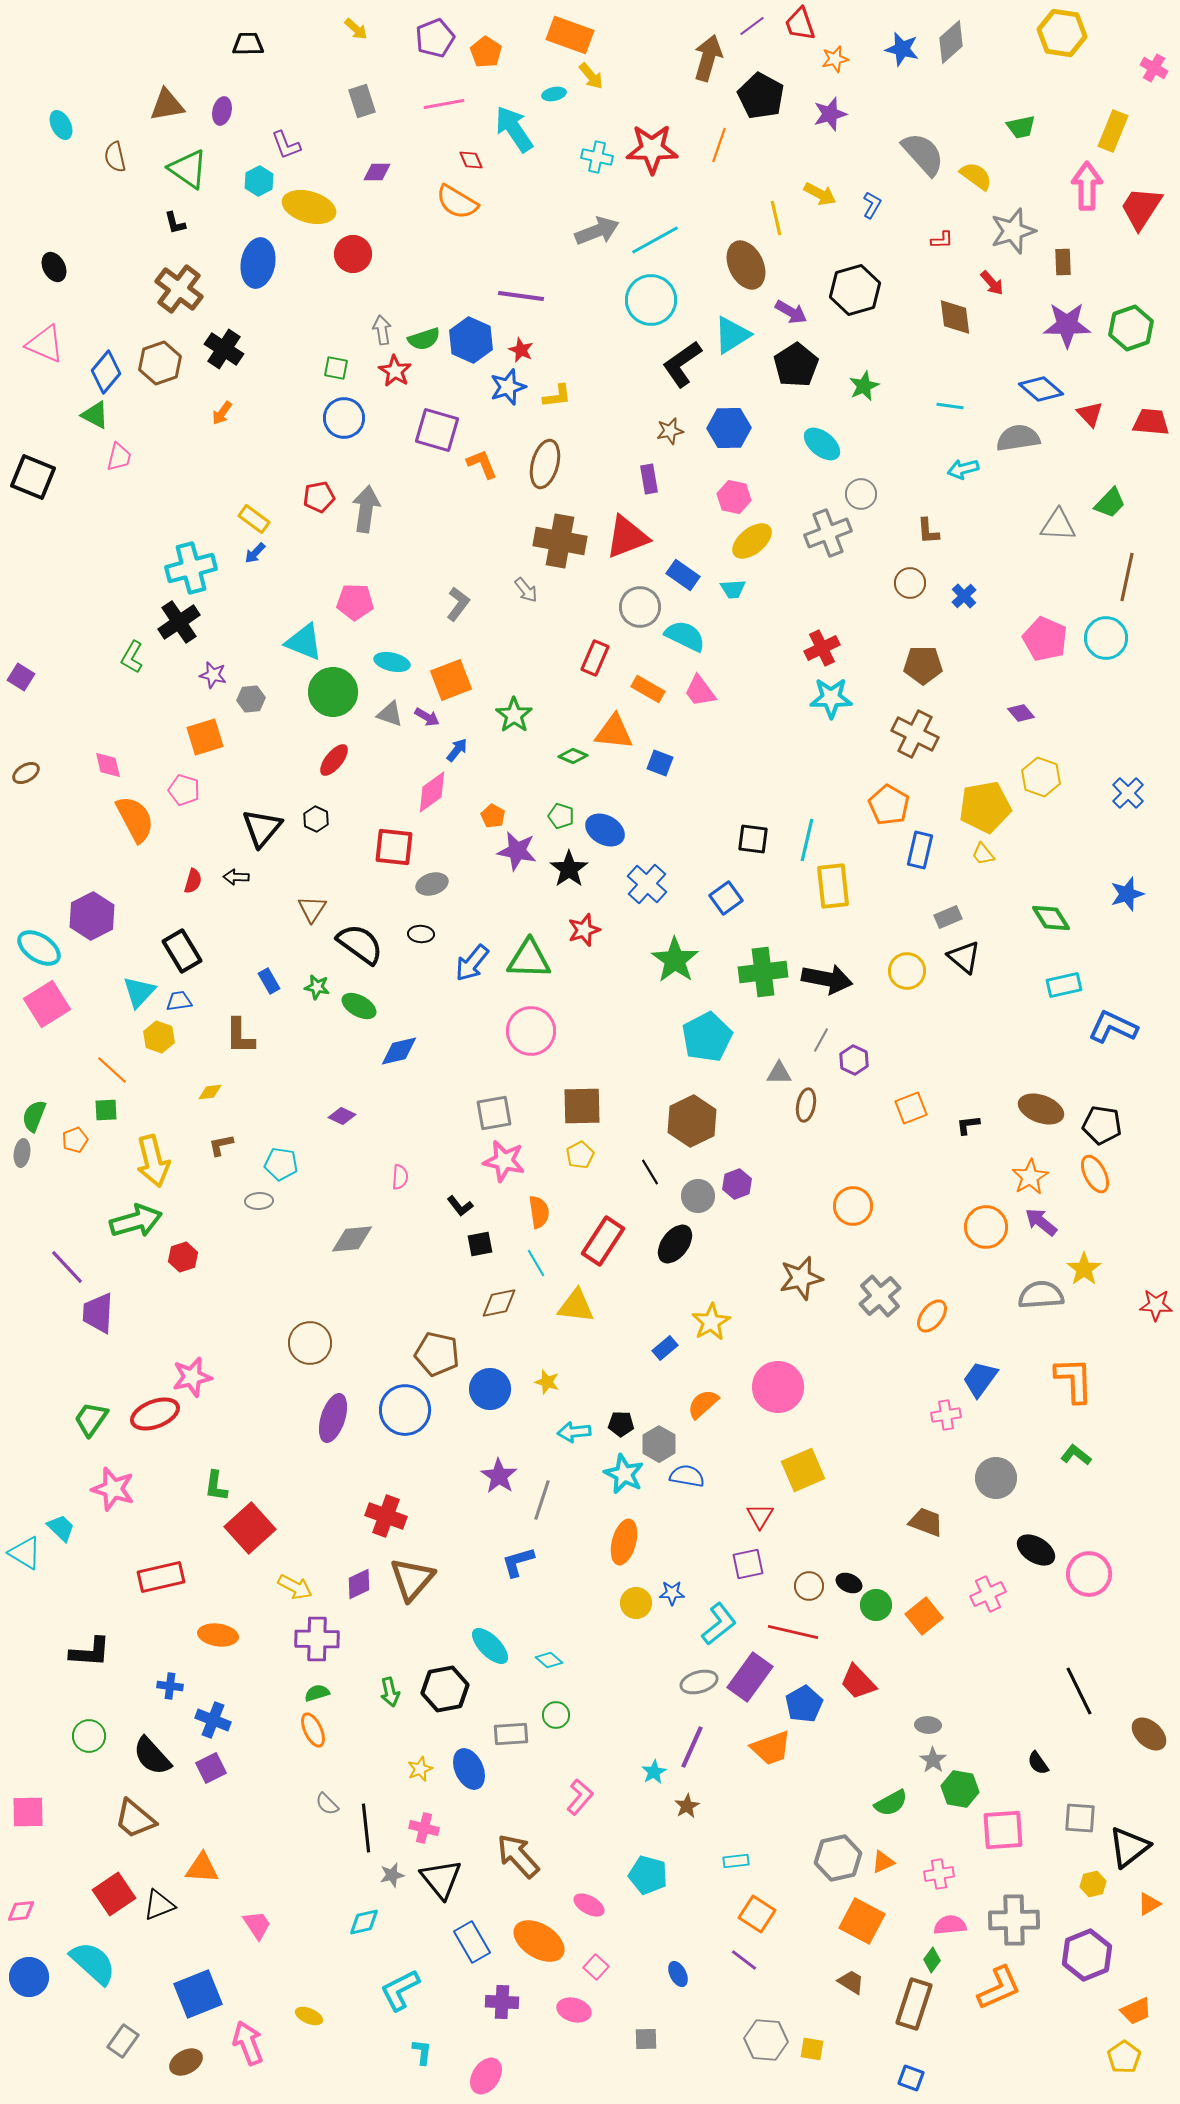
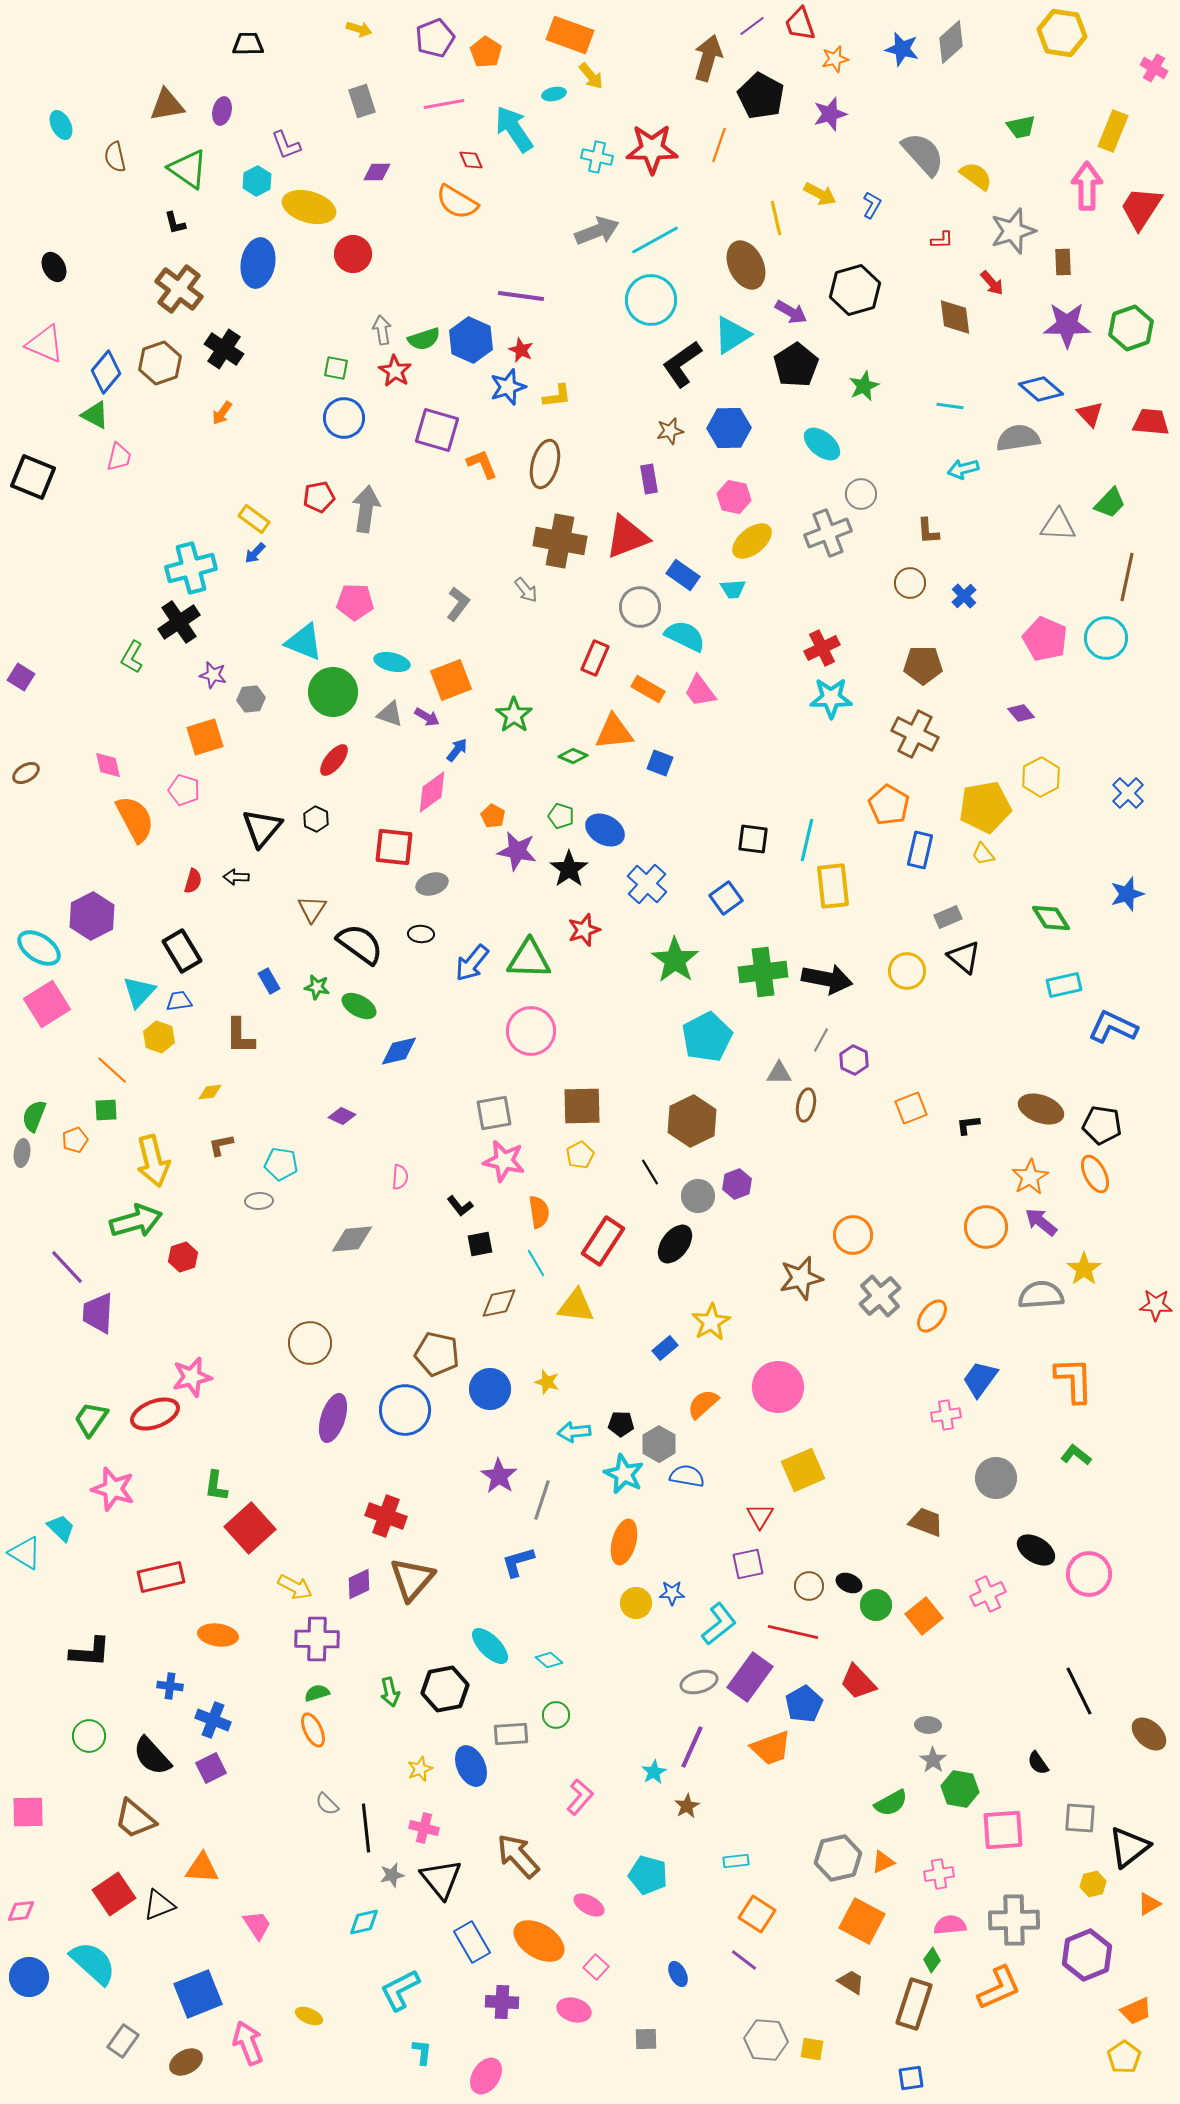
yellow arrow at (356, 29): moved 3 px right; rotated 25 degrees counterclockwise
cyan hexagon at (259, 181): moved 2 px left
orange triangle at (614, 732): rotated 12 degrees counterclockwise
yellow hexagon at (1041, 777): rotated 12 degrees clockwise
orange circle at (853, 1206): moved 29 px down
blue ellipse at (469, 1769): moved 2 px right, 3 px up
blue square at (911, 2078): rotated 28 degrees counterclockwise
